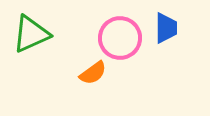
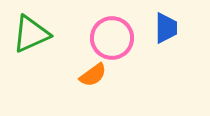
pink circle: moved 8 px left
orange semicircle: moved 2 px down
